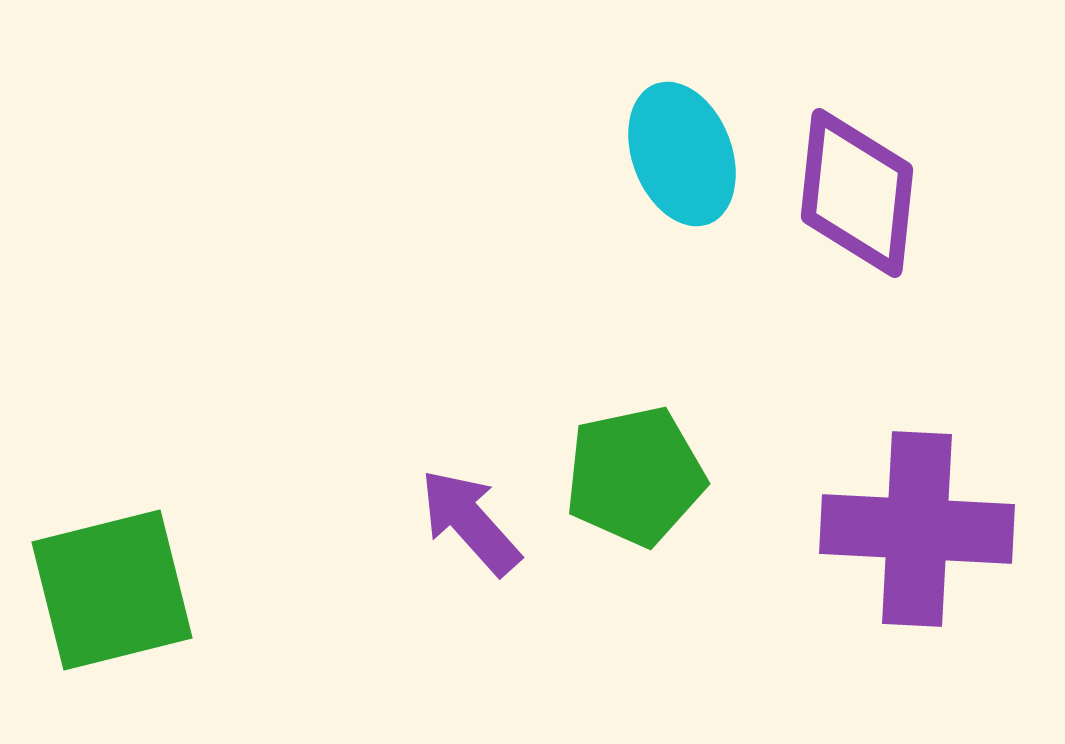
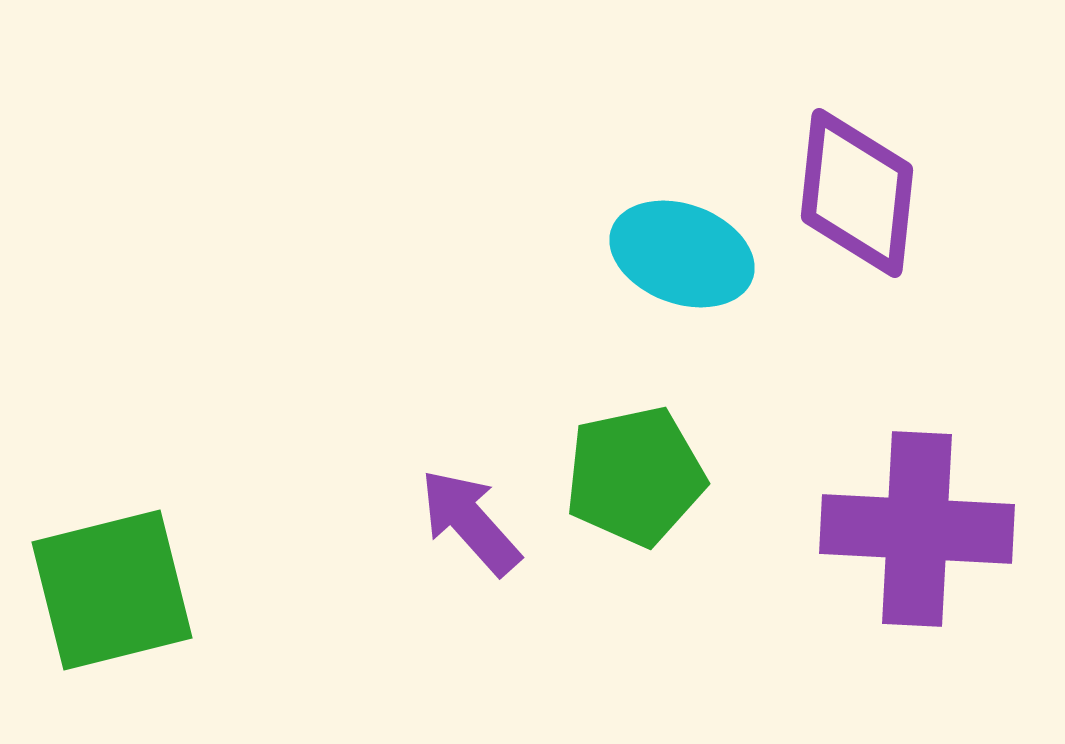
cyan ellipse: moved 100 px down; rotated 49 degrees counterclockwise
